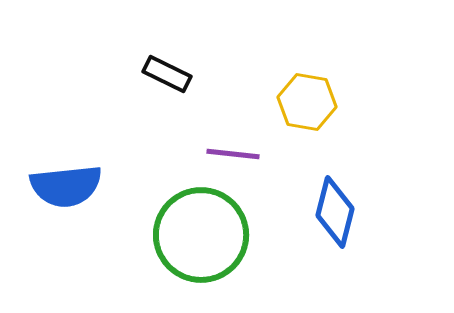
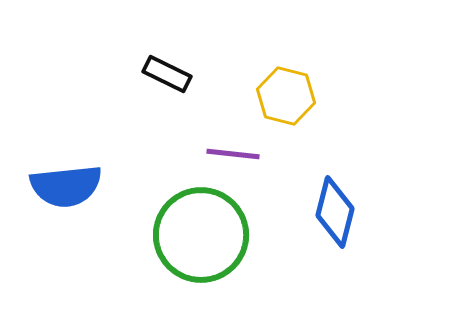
yellow hexagon: moved 21 px left, 6 px up; rotated 4 degrees clockwise
